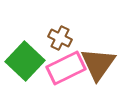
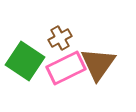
brown cross: rotated 35 degrees clockwise
green square: rotated 9 degrees counterclockwise
